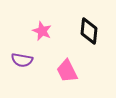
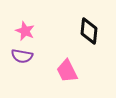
pink star: moved 17 px left
purple semicircle: moved 4 px up
